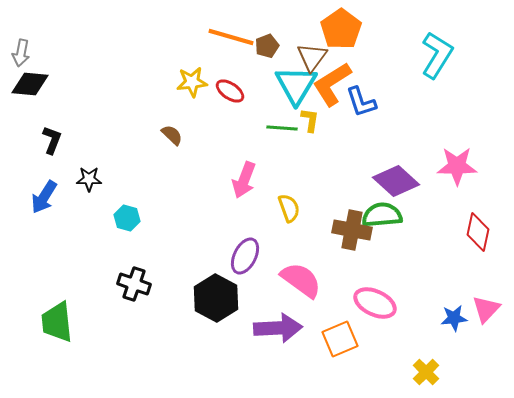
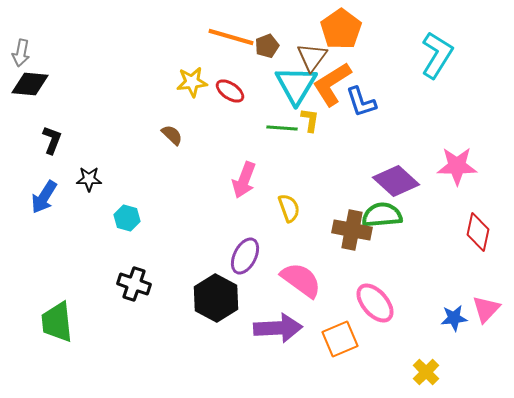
pink ellipse: rotated 24 degrees clockwise
